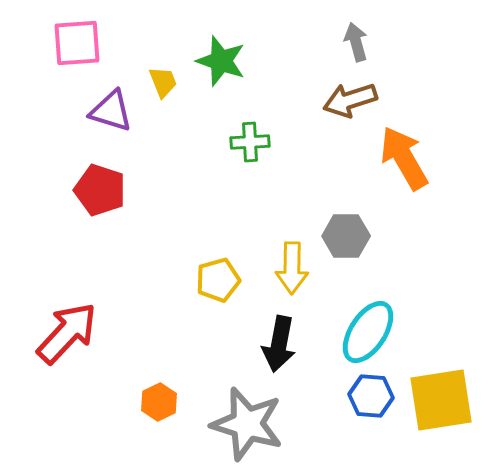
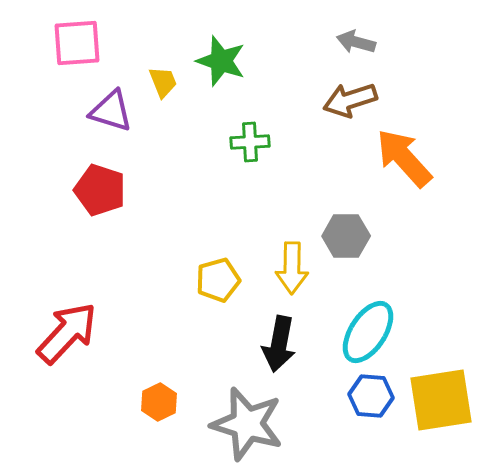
gray arrow: rotated 60 degrees counterclockwise
orange arrow: rotated 12 degrees counterclockwise
